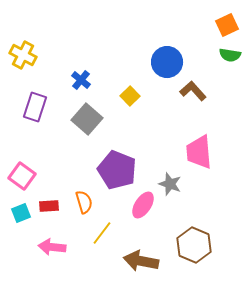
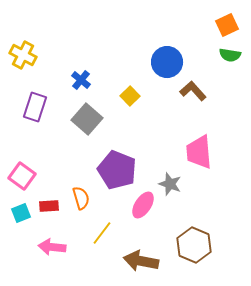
orange semicircle: moved 3 px left, 4 px up
